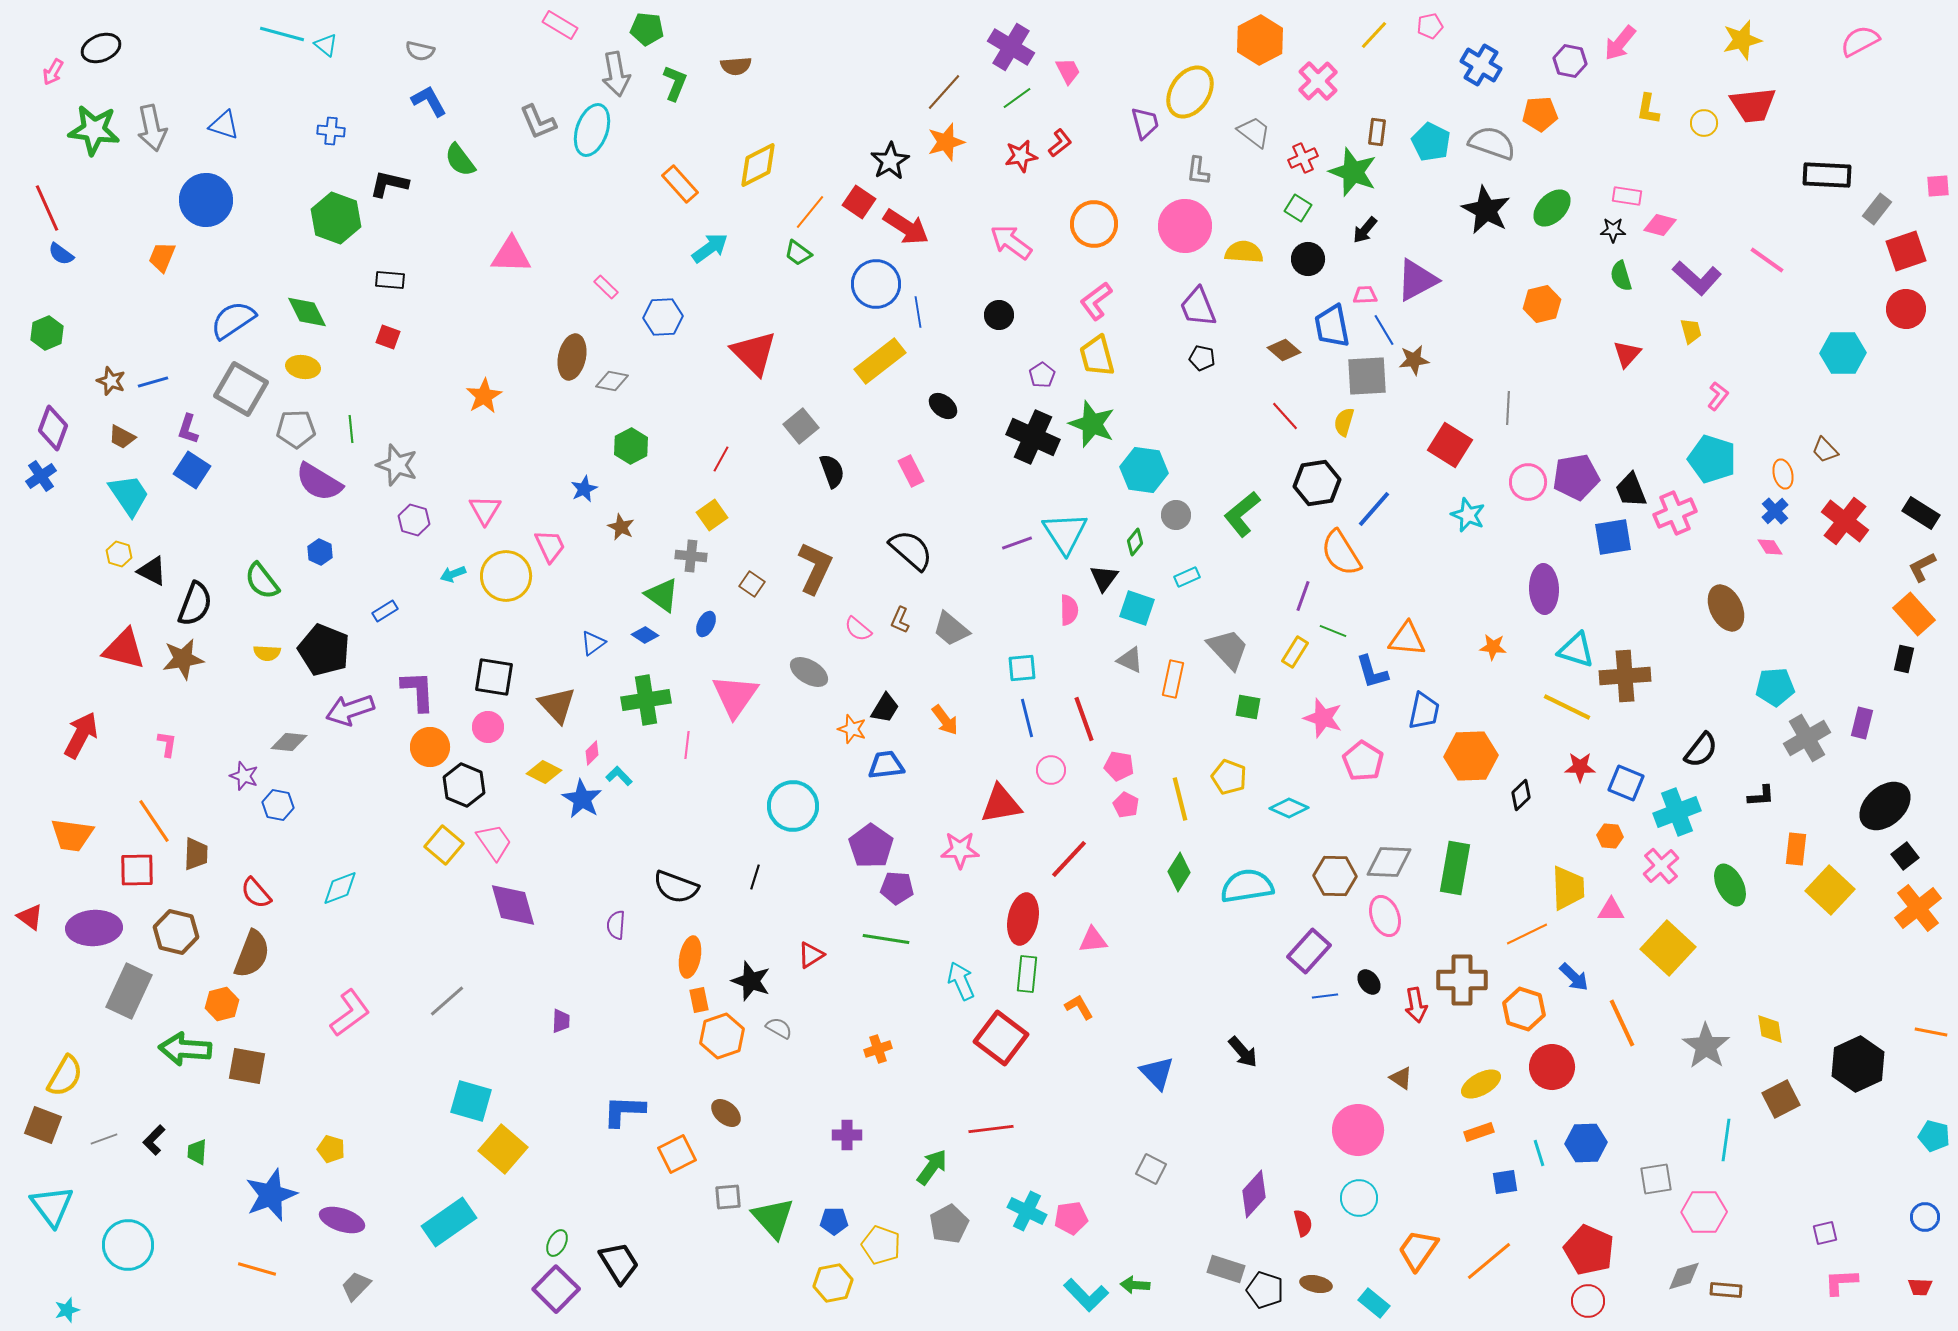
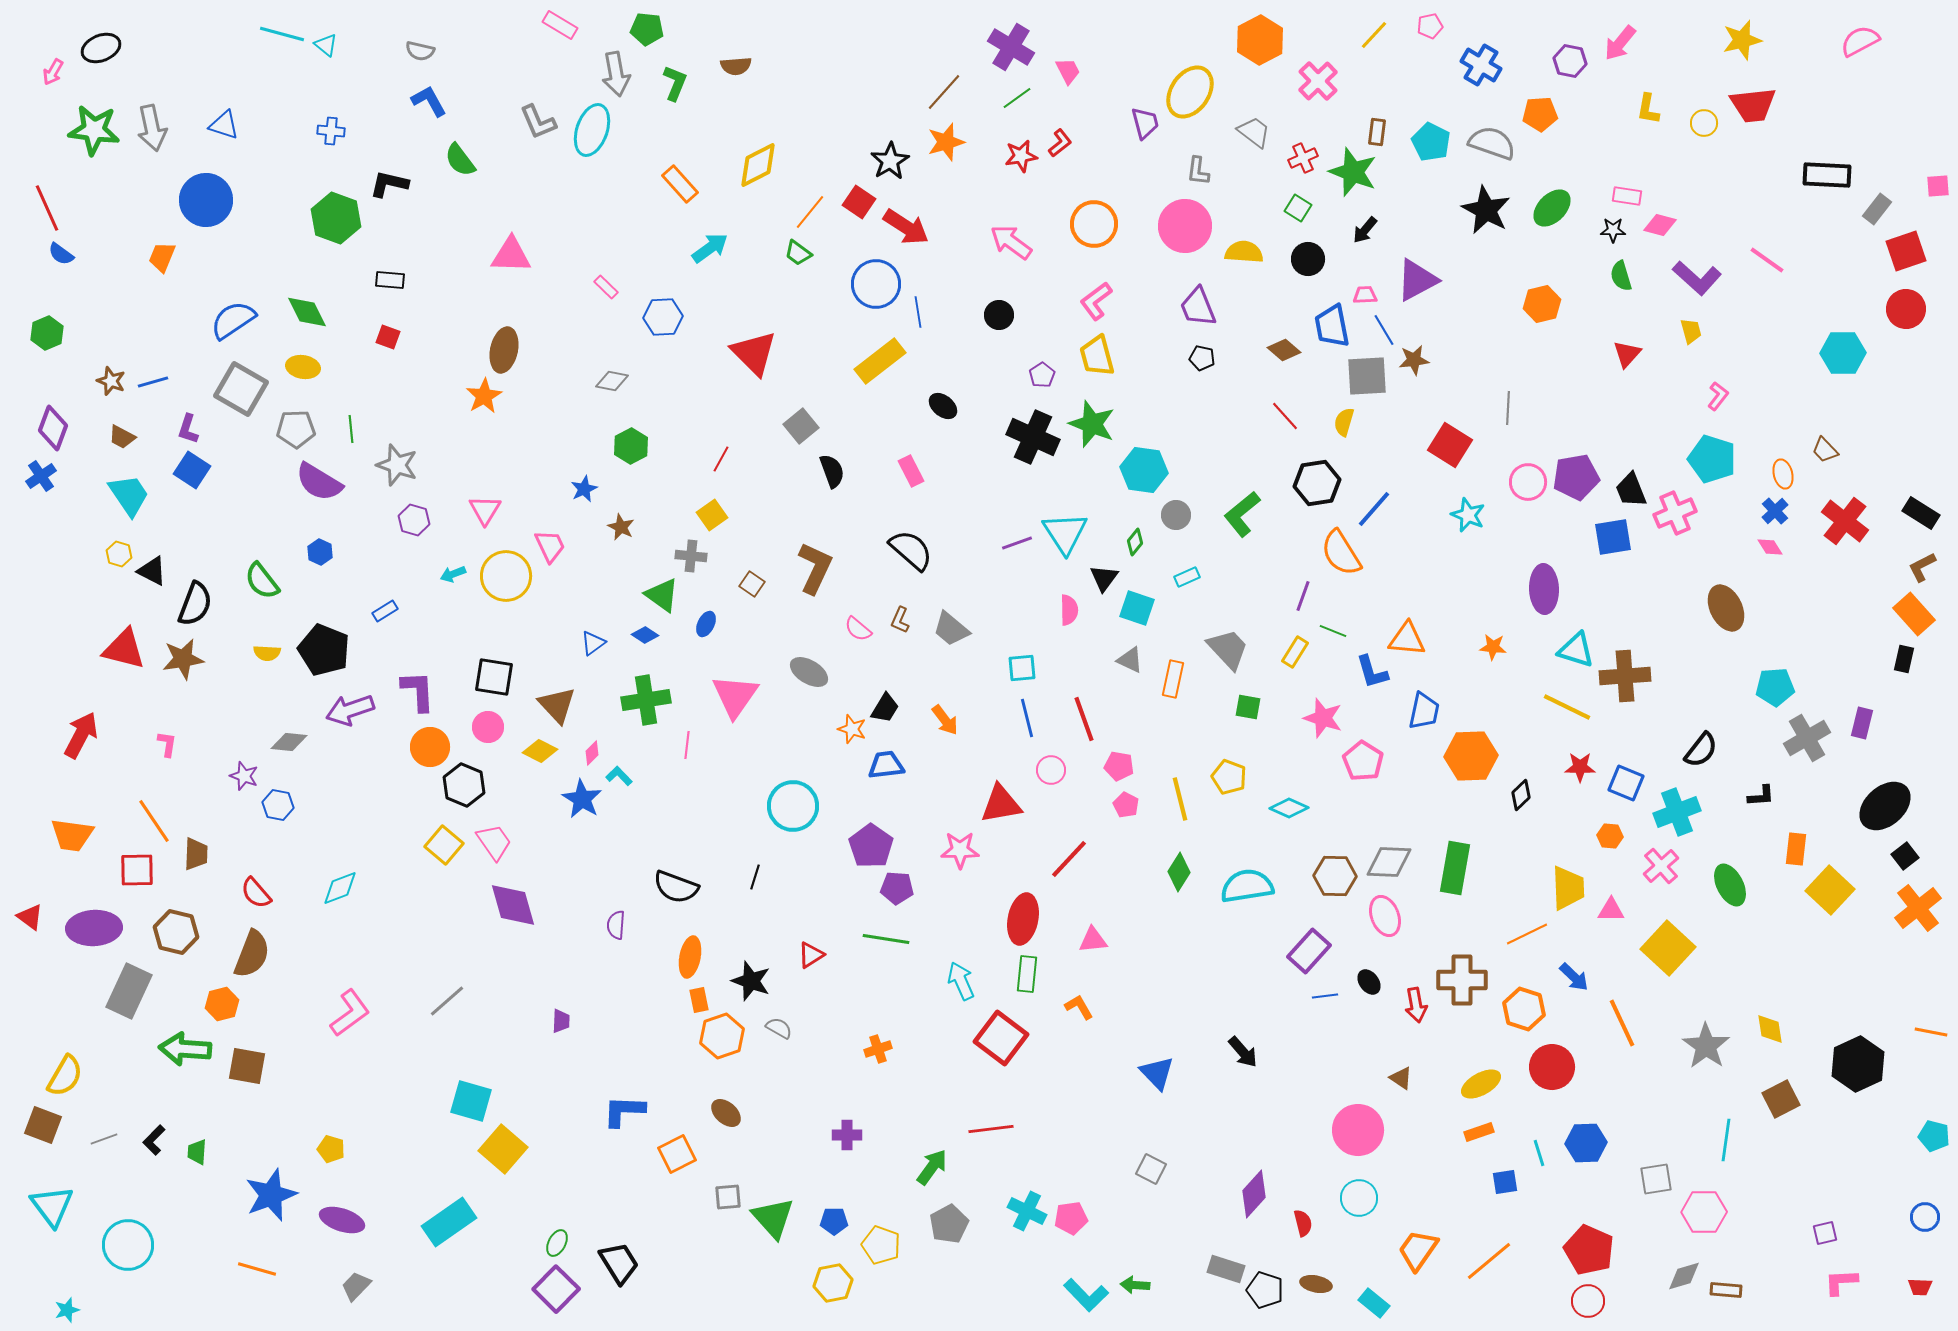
brown ellipse at (572, 357): moved 68 px left, 7 px up
yellow diamond at (544, 772): moved 4 px left, 21 px up
